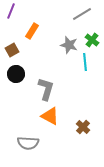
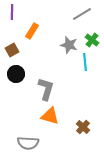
purple line: moved 1 px right, 1 px down; rotated 21 degrees counterclockwise
orange triangle: rotated 12 degrees counterclockwise
